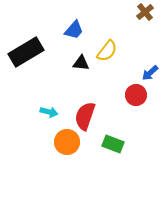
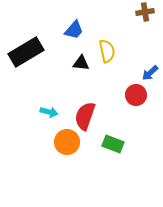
brown cross: rotated 30 degrees clockwise
yellow semicircle: rotated 50 degrees counterclockwise
